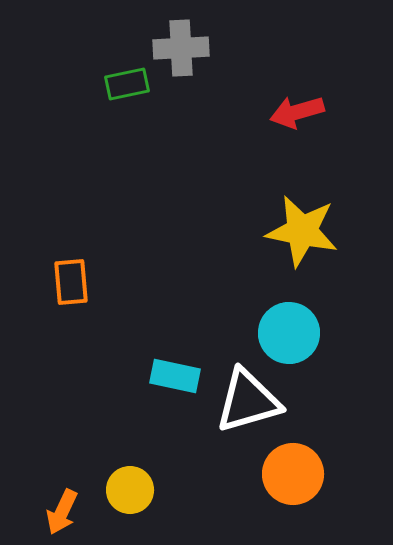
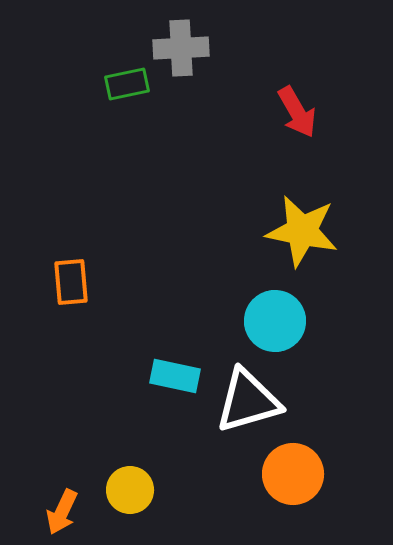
red arrow: rotated 104 degrees counterclockwise
cyan circle: moved 14 px left, 12 px up
